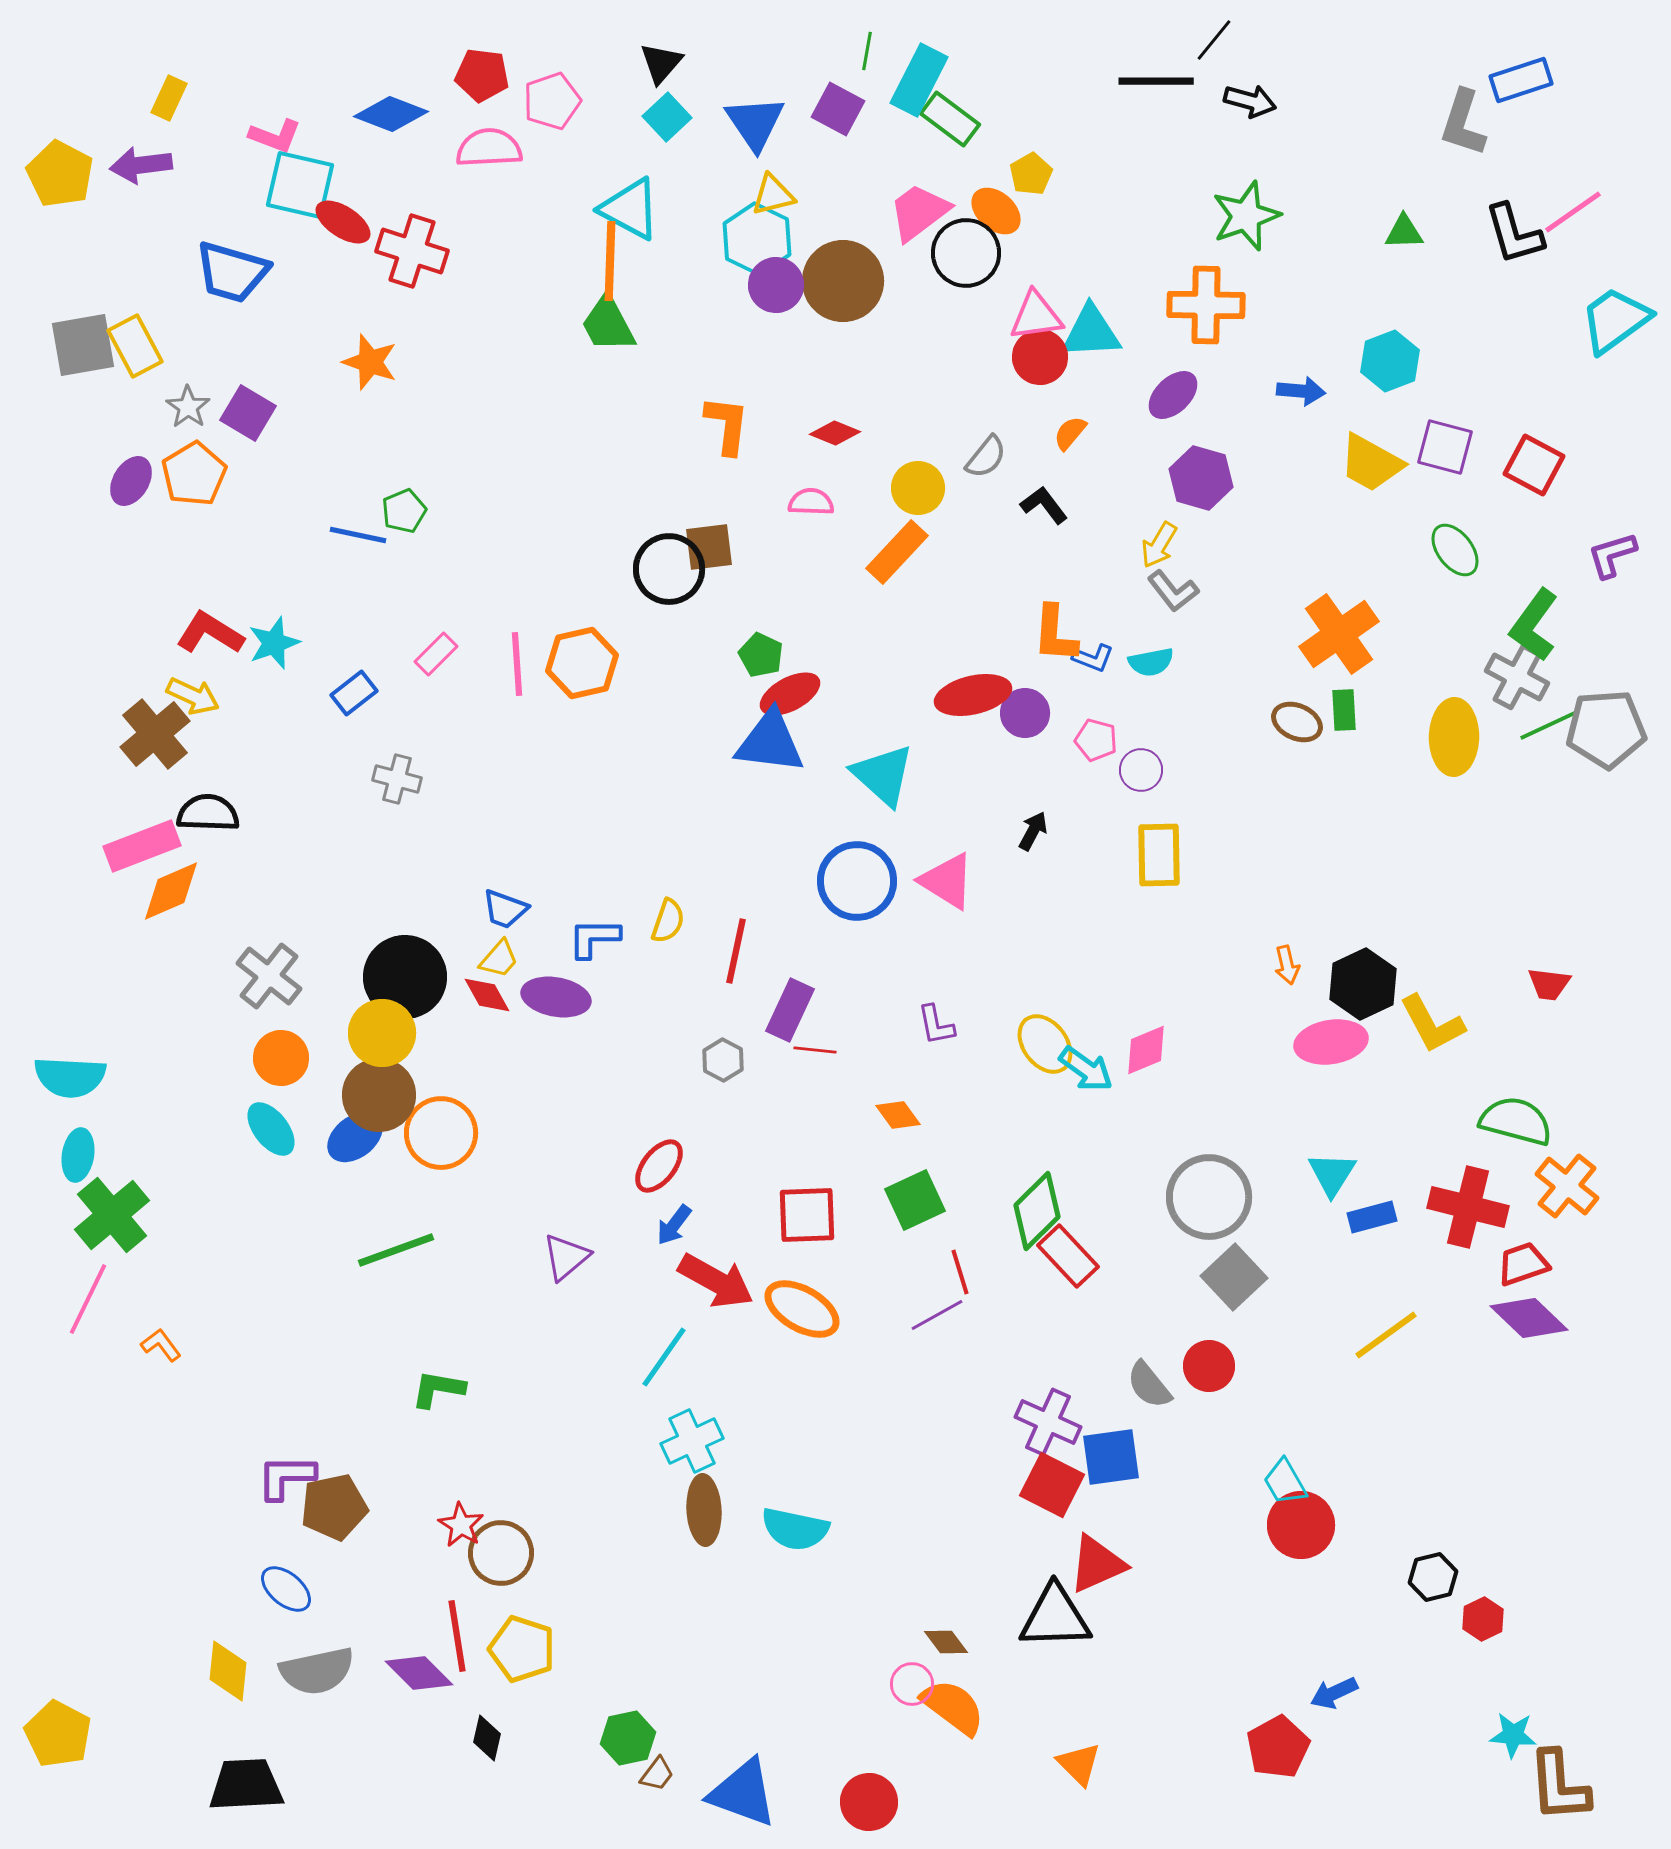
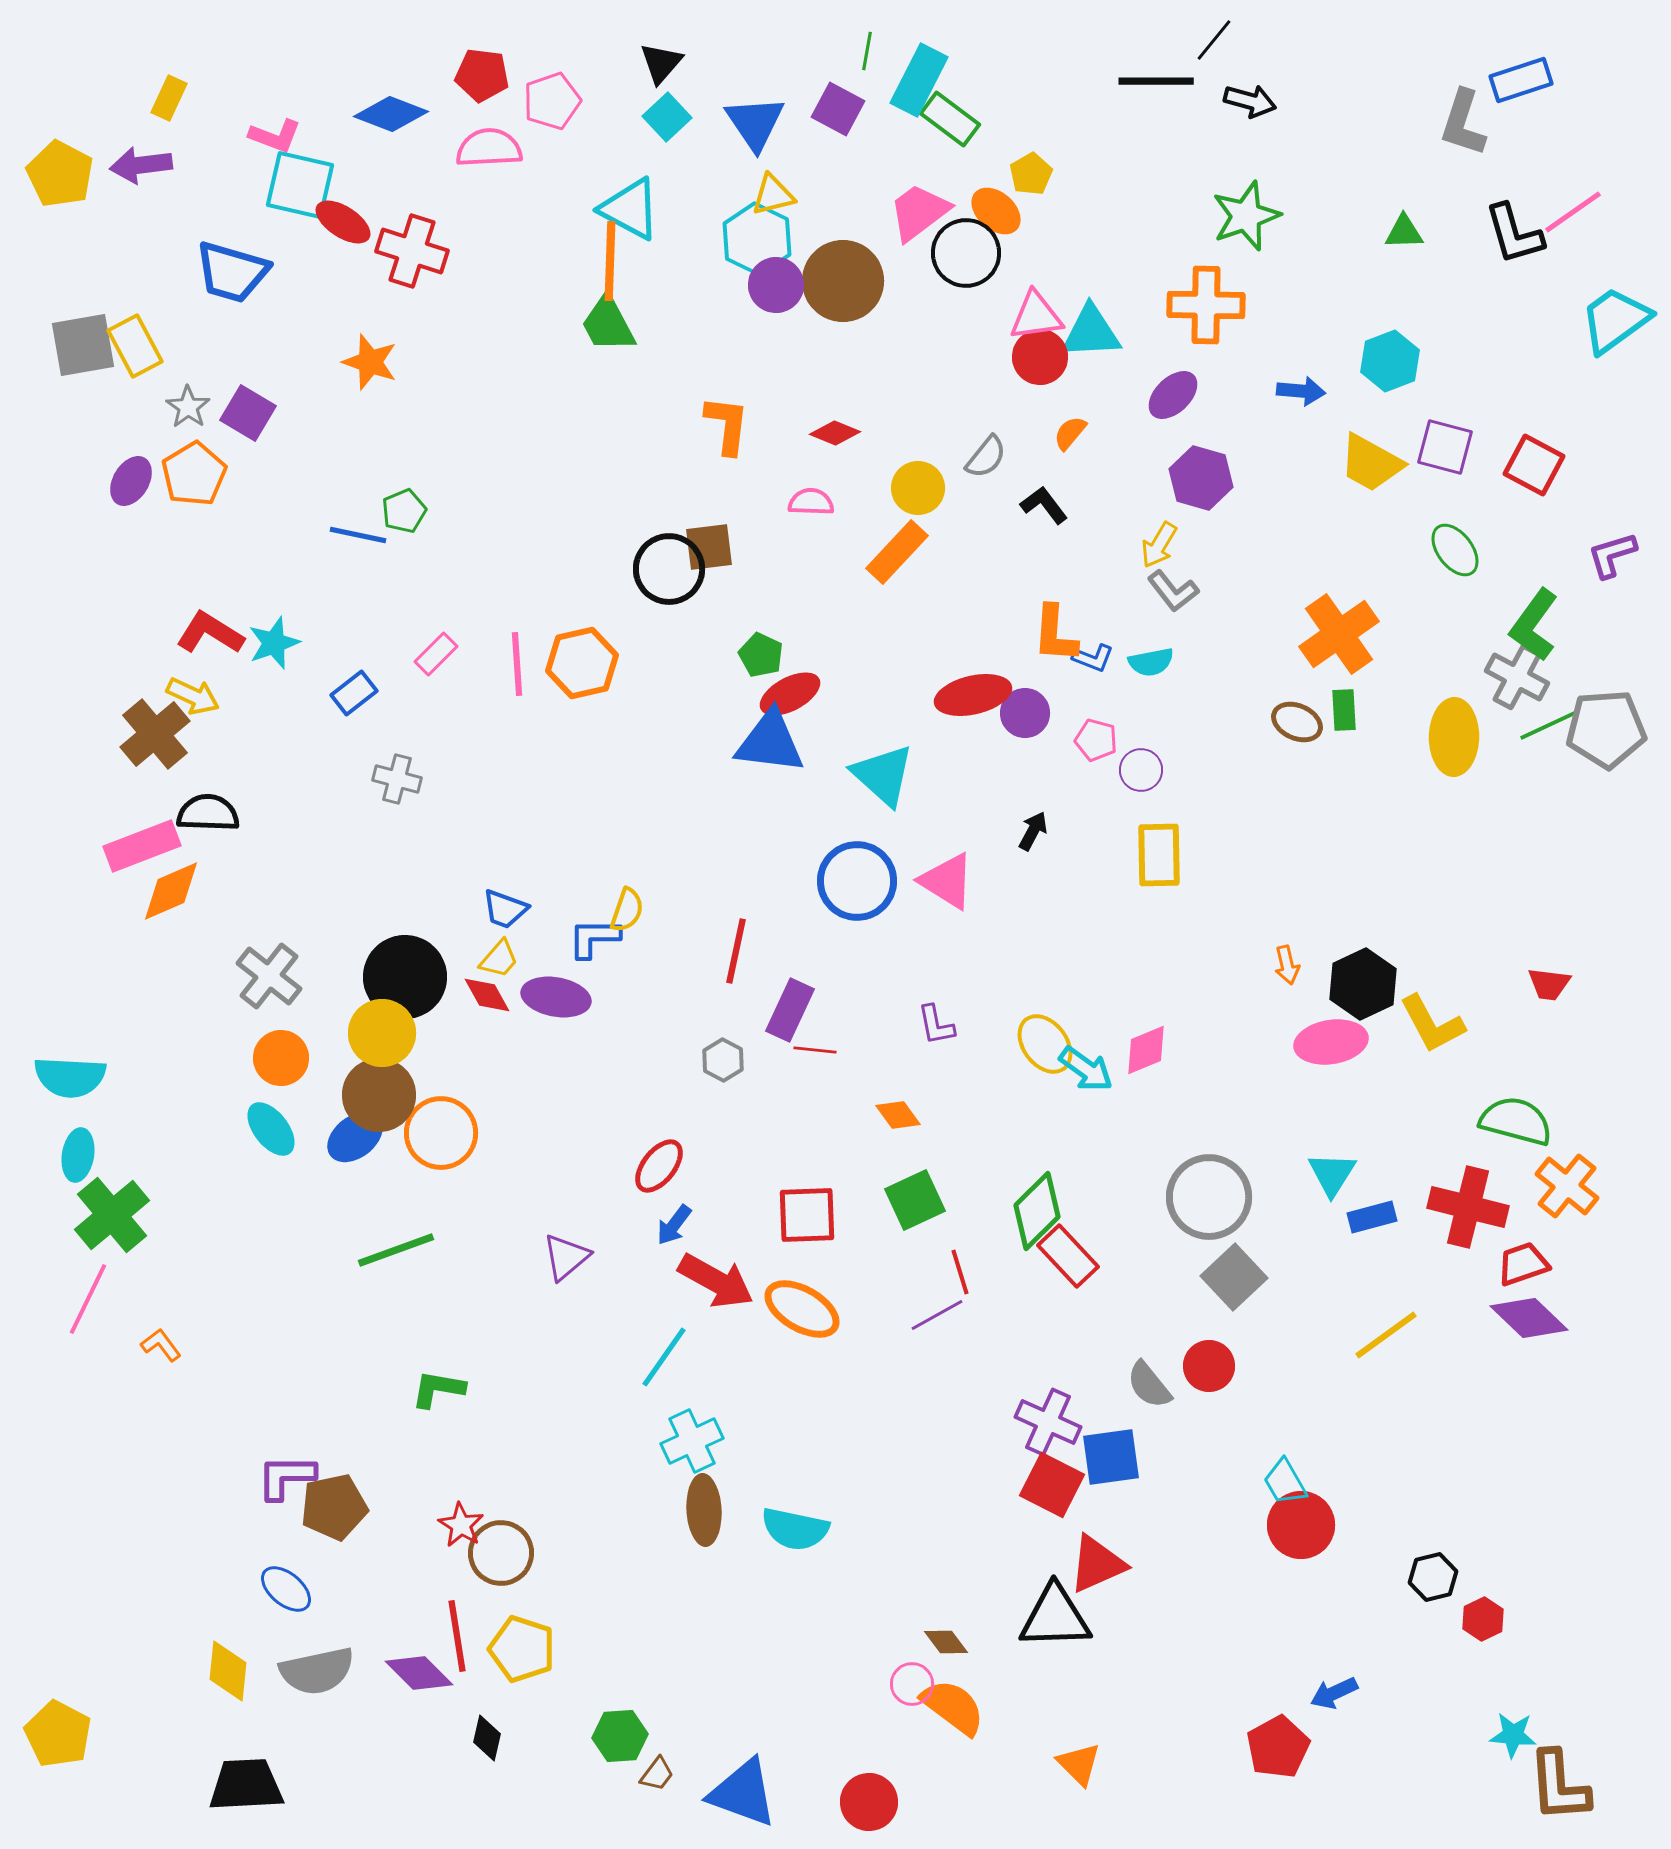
yellow semicircle at (668, 921): moved 41 px left, 11 px up
green hexagon at (628, 1738): moved 8 px left, 2 px up; rotated 8 degrees clockwise
